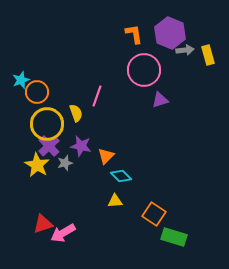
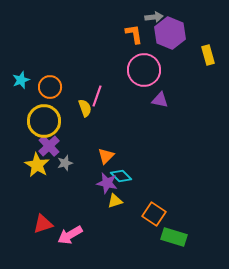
gray arrow: moved 31 px left, 33 px up
orange circle: moved 13 px right, 5 px up
purple triangle: rotated 30 degrees clockwise
yellow semicircle: moved 9 px right, 5 px up
yellow circle: moved 3 px left, 3 px up
purple star: moved 26 px right, 37 px down
yellow triangle: rotated 14 degrees counterclockwise
pink arrow: moved 7 px right, 2 px down
